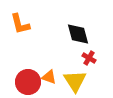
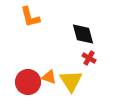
orange L-shape: moved 10 px right, 7 px up
black diamond: moved 5 px right
yellow triangle: moved 4 px left
